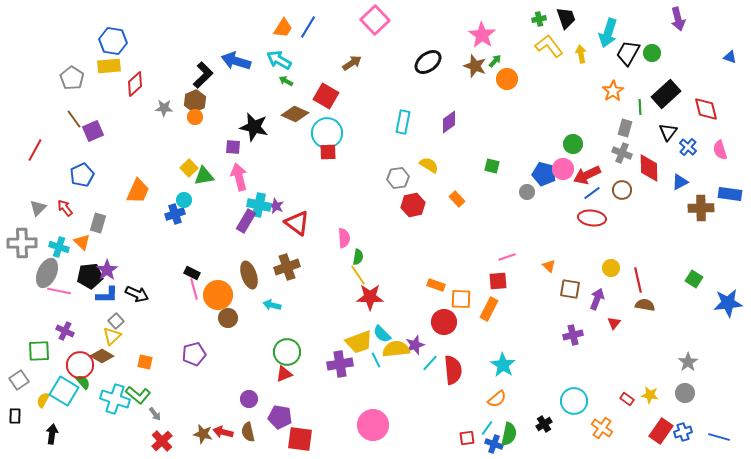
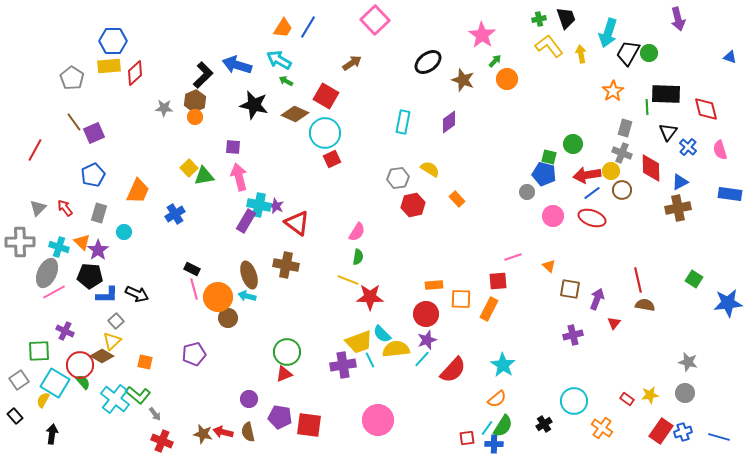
blue hexagon at (113, 41): rotated 8 degrees counterclockwise
green circle at (652, 53): moved 3 px left
blue arrow at (236, 61): moved 1 px right, 4 px down
brown star at (475, 66): moved 12 px left, 14 px down
red diamond at (135, 84): moved 11 px up
black rectangle at (666, 94): rotated 44 degrees clockwise
green line at (640, 107): moved 7 px right
brown line at (74, 119): moved 3 px down
black star at (254, 127): moved 22 px up
purple square at (93, 131): moved 1 px right, 2 px down
cyan circle at (327, 133): moved 2 px left
red square at (328, 152): moved 4 px right, 7 px down; rotated 24 degrees counterclockwise
yellow semicircle at (429, 165): moved 1 px right, 4 px down
green square at (492, 166): moved 57 px right, 9 px up
red diamond at (649, 168): moved 2 px right
pink circle at (563, 169): moved 10 px left, 47 px down
blue pentagon at (82, 175): moved 11 px right
red arrow at (587, 175): rotated 16 degrees clockwise
cyan circle at (184, 200): moved 60 px left, 32 px down
brown cross at (701, 208): moved 23 px left; rotated 10 degrees counterclockwise
blue cross at (175, 214): rotated 12 degrees counterclockwise
red ellipse at (592, 218): rotated 12 degrees clockwise
gray rectangle at (98, 223): moved 1 px right, 10 px up
pink semicircle at (344, 238): moved 13 px right, 6 px up; rotated 36 degrees clockwise
gray cross at (22, 243): moved 2 px left, 1 px up
pink line at (507, 257): moved 6 px right
brown cross at (287, 267): moved 1 px left, 2 px up; rotated 30 degrees clockwise
yellow circle at (611, 268): moved 97 px up
purple star at (107, 270): moved 9 px left, 20 px up
black rectangle at (192, 273): moved 4 px up
yellow line at (358, 275): moved 10 px left, 5 px down; rotated 35 degrees counterclockwise
black pentagon at (90, 276): rotated 10 degrees clockwise
orange rectangle at (436, 285): moved 2 px left; rotated 24 degrees counterclockwise
pink line at (59, 291): moved 5 px left, 1 px down; rotated 40 degrees counterclockwise
orange circle at (218, 295): moved 2 px down
cyan arrow at (272, 305): moved 25 px left, 9 px up
red circle at (444, 322): moved 18 px left, 8 px up
yellow triangle at (112, 336): moved 5 px down
purple star at (415, 345): moved 12 px right, 5 px up
cyan line at (376, 360): moved 6 px left
gray star at (688, 362): rotated 24 degrees counterclockwise
cyan line at (430, 363): moved 8 px left, 4 px up
purple cross at (340, 364): moved 3 px right, 1 px down
red semicircle at (453, 370): rotated 48 degrees clockwise
cyan square at (64, 391): moved 9 px left, 8 px up
yellow star at (650, 395): rotated 18 degrees counterclockwise
cyan cross at (115, 399): rotated 20 degrees clockwise
black rectangle at (15, 416): rotated 42 degrees counterclockwise
pink circle at (373, 425): moved 5 px right, 5 px up
green semicircle at (509, 434): moved 6 px left, 8 px up; rotated 20 degrees clockwise
red square at (300, 439): moved 9 px right, 14 px up
red cross at (162, 441): rotated 25 degrees counterclockwise
blue cross at (494, 444): rotated 18 degrees counterclockwise
